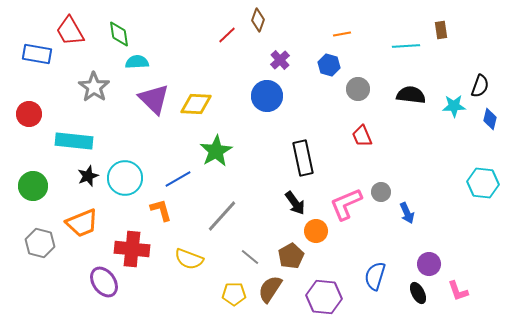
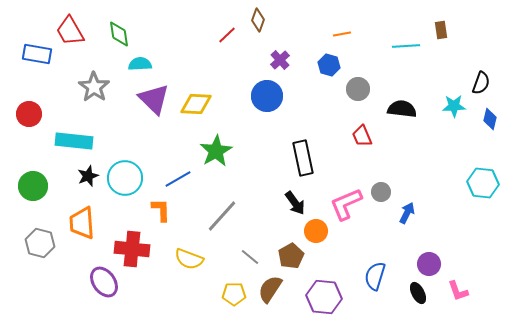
cyan semicircle at (137, 62): moved 3 px right, 2 px down
black semicircle at (480, 86): moved 1 px right, 3 px up
black semicircle at (411, 95): moved 9 px left, 14 px down
orange L-shape at (161, 210): rotated 15 degrees clockwise
blue arrow at (407, 213): rotated 130 degrees counterclockwise
orange trapezoid at (82, 223): rotated 108 degrees clockwise
